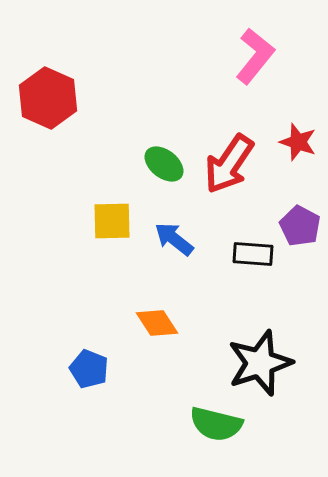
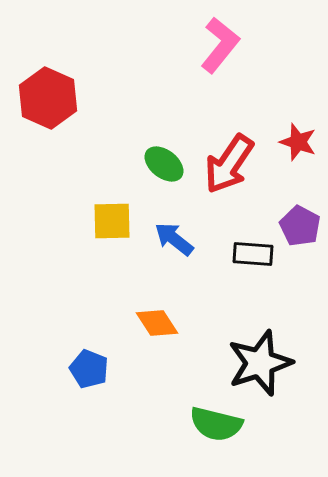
pink L-shape: moved 35 px left, 11 px up
